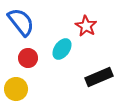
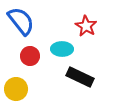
blue semicircle: moved 1 px up
cyan ellipse: rotated 55 degrees clockwise
red circle: moved 2 px right, 2 px up
black rectangle: moved 19 px left; rotated 48 degrees clockwise
